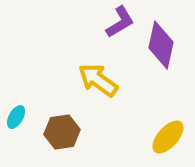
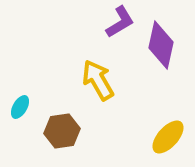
yellow arrow: rotated 24 degrees clockwise
cyan ellipse: moved 4 px right, 10 px up
brown hexagon: moved 1 px up
